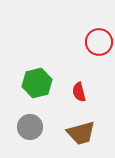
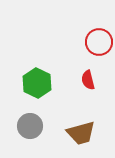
green hexagon: rotated 20 degrees counterclockwise
red semicircle: moved 9 px right, 12 px up
gray circle: moved 1 px up
